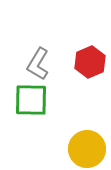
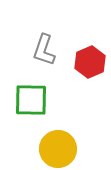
gray L-shape: moved 6 px right, 14 px up; rotated 12 degrees counterclockwise
yellow circle: moved 29 px left
